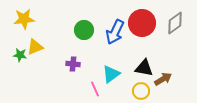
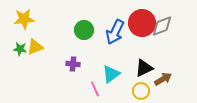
gray diamond: moved 13 px left, 3 px down; rotated 15 degrees clockwise
green star: moved 6 px up
black triangle: rotated 36 degrees counterclockwise
